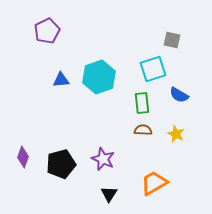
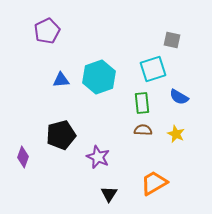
blue semicircle: moved 2 px down
purple star: moved 5 px left, 2 px up
black pentagon: moved 29 px up
